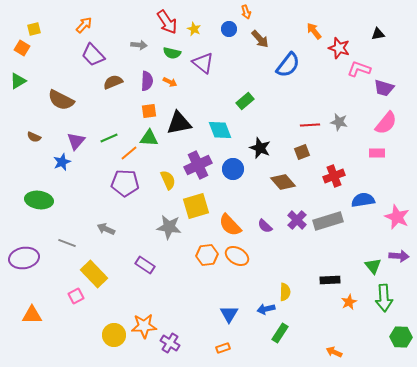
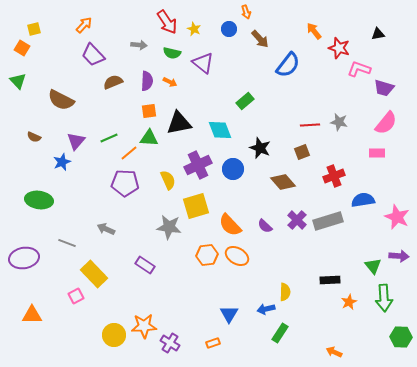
green triangle at (18, 81): rotated 42 degrees counterclockwise
orange rectangle at (223, 348): moved 10 px left, 5 px up
